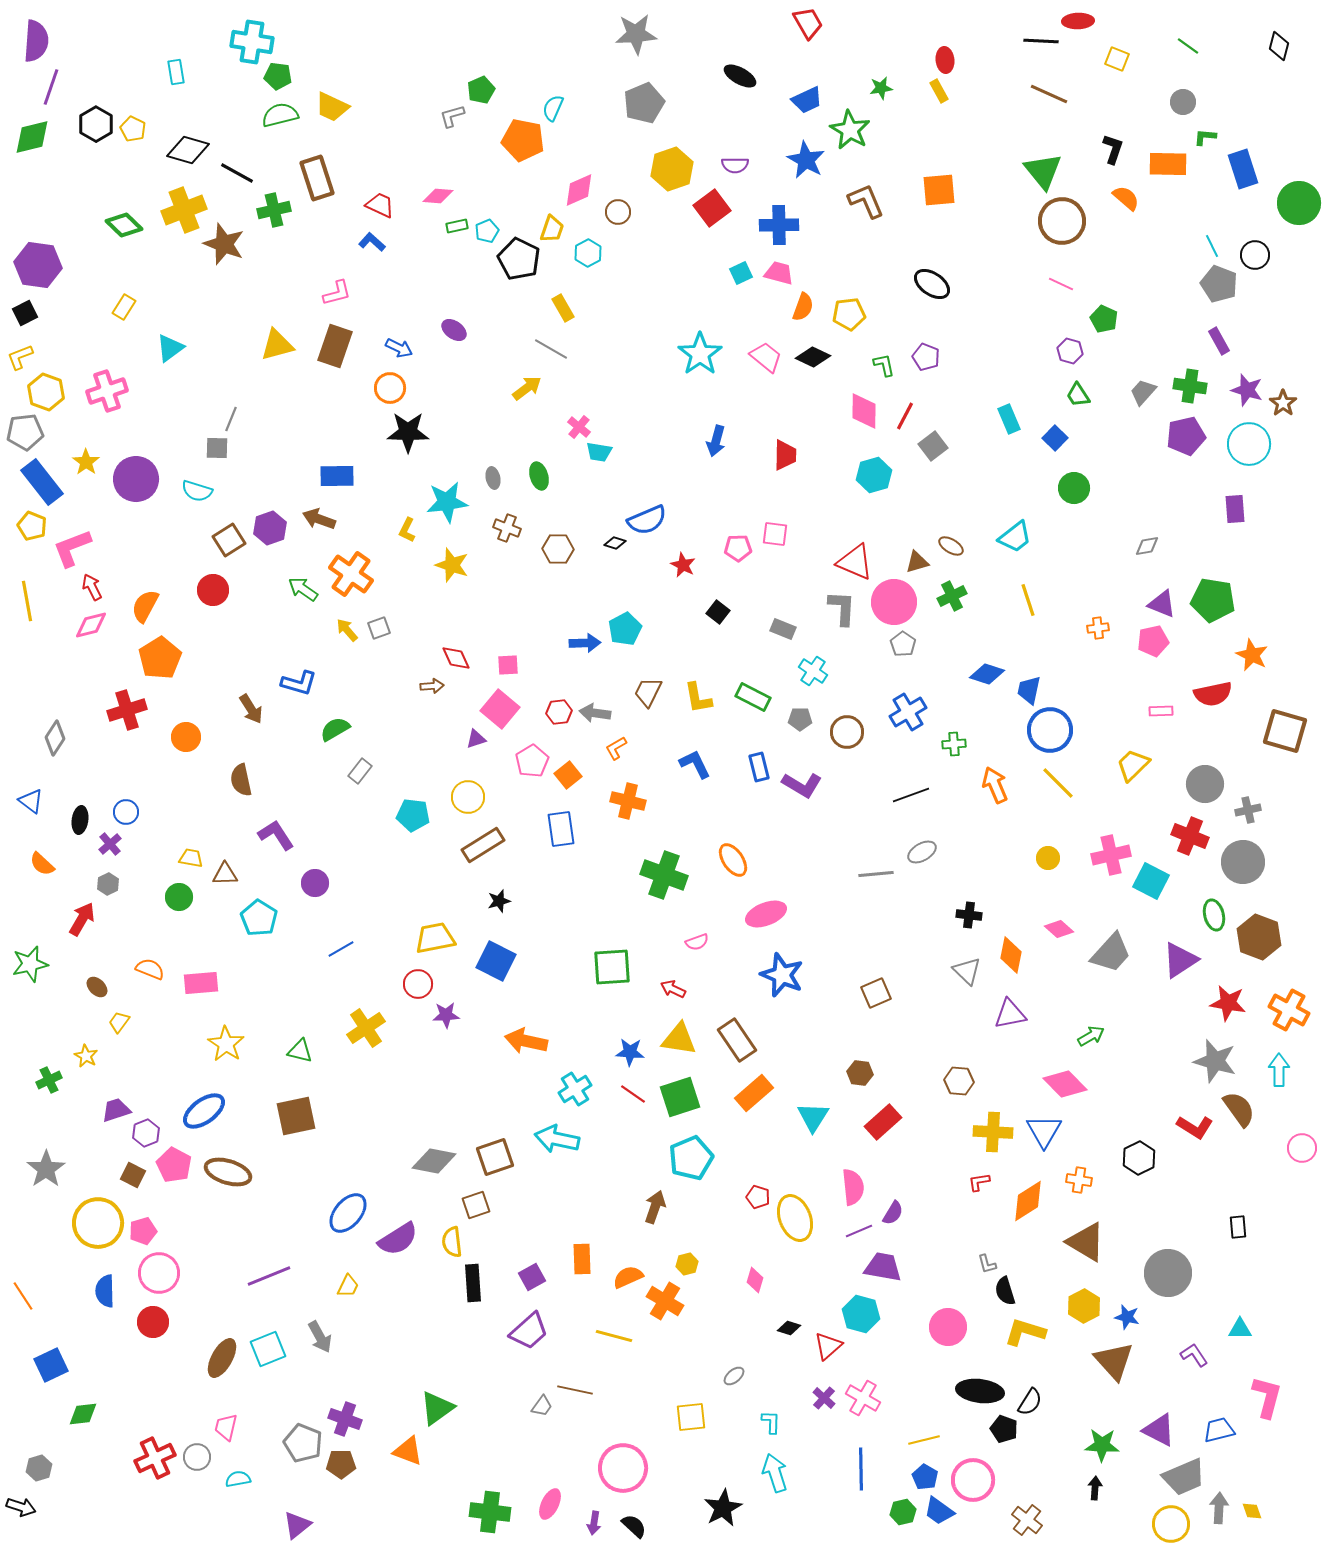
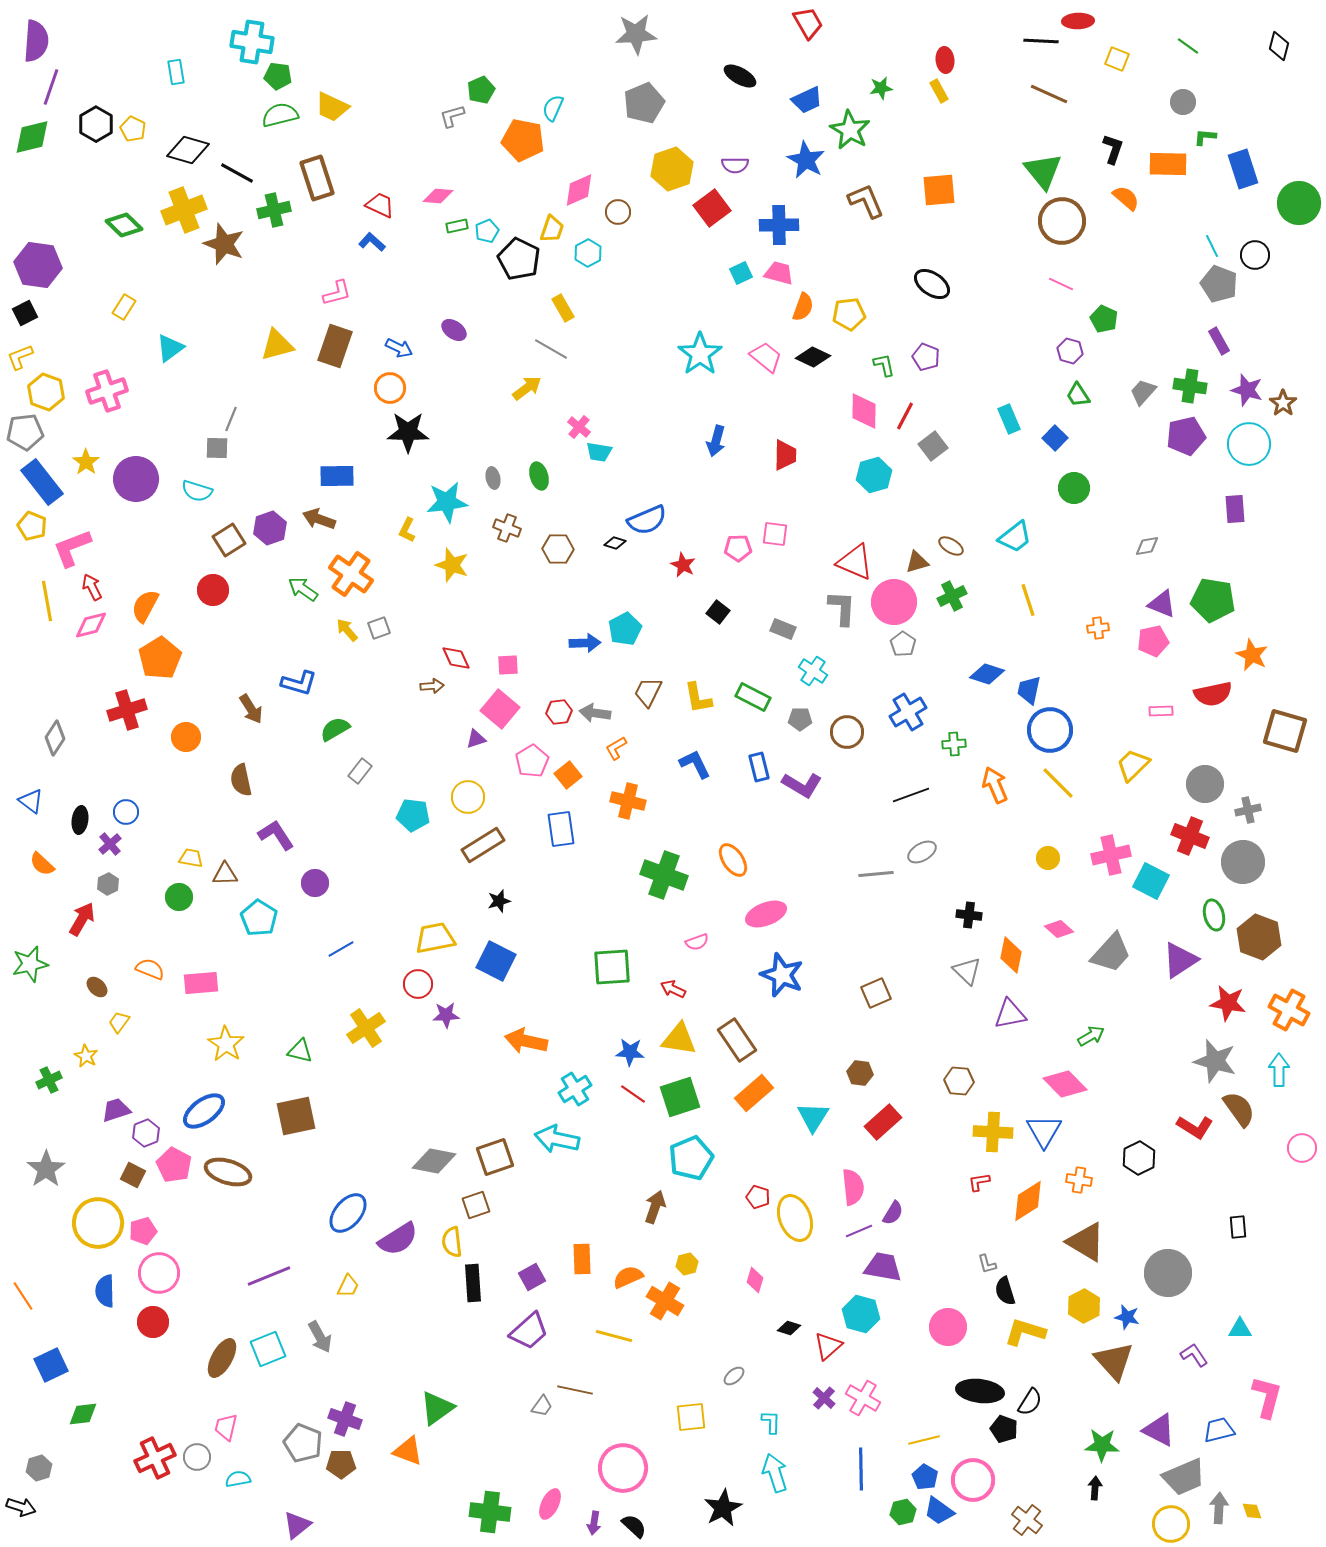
yellow line at (27, 601): moved 20 px right
